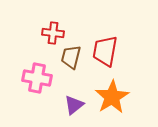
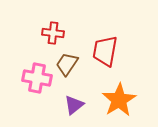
brown trapezoid: moved 4 px left, 7 px down; rotated 20 degrees clockwise
orange star: moved 7 px right, 3 px down
